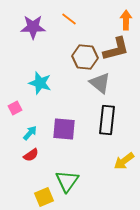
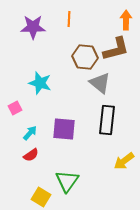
orange line: rotated 56 degrees clockwise
yellow square: moved 3 px left; rotated 36 degrees counterclockwise
